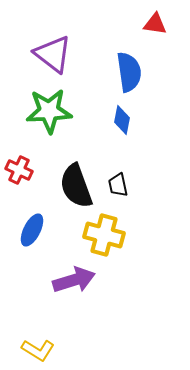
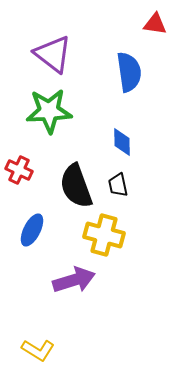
blue diamond: moved 22 px down; rotated 12 degrees counterclockwise
